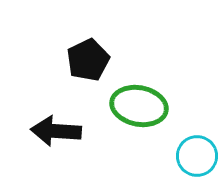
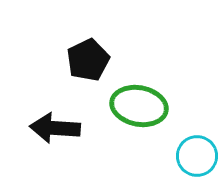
black arrow: moved 1 px left, 3 px up
